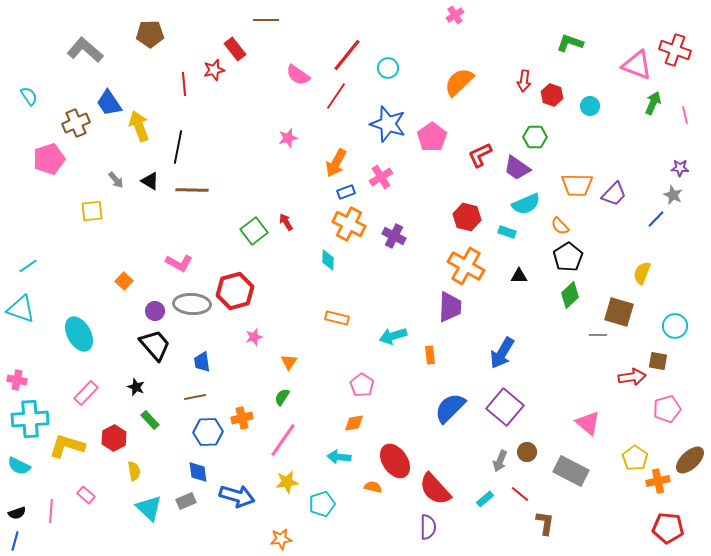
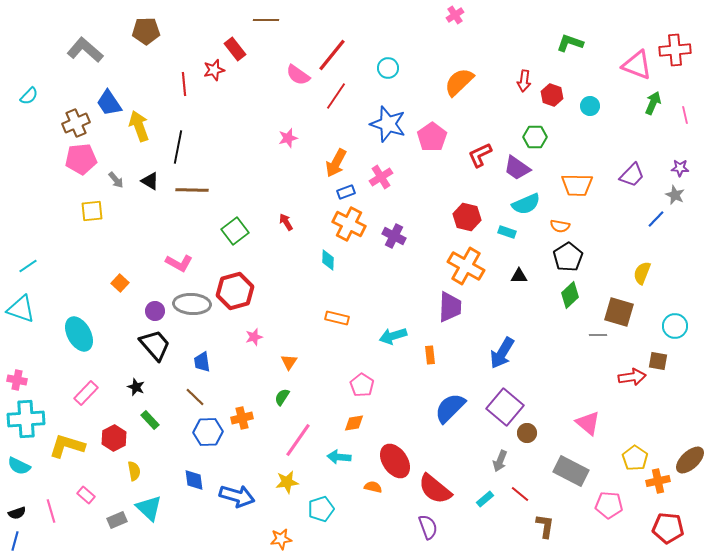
brown pentagon at (150, 34): moved 4 px left, 3 px up
red cross at (675, 50): rotated 24 degrees counterclockwise
red line at (347, 55): moved 15 px left
cyan semicircle at (29, 96): rotated 78 degrees clockwise
pink pentagon at (49, 159): moved 32 px right; rotated 12 degrees clockwise
purple trapezoid at (614, 194): moved 18 px right, 19 px up
gray star at (673, 195): moved 2 px right
orange semicircle at (560, 226): rotated 36 degrees counterclockwise
green square at (254, 231): moved 19 px left
orange square at (124, 281): moved 4 px left, 2 px down
brown line at (195, 397): rotated 55 degrees clockwise
pink pentagon at (667, 409): moved 58 px left, 96 px down; rotated 20 degrees clockwise
cyan cross at (30, 419): moved 4 px left
pink line at (283, 440): moved 15 px right
brown circle at (527, 452): moved 19 px up
blue diamond at (198, 472): moved 4 px left, 8 px down
red semicircle at (435, 489): rotated 9 degrees counterclockwise
gray rectangle at (186, 501): moved 69 px left, 19 px down
cyan pentagon at (322, 504): moved 1 px left, 5 px down
pink line at (51, 511): rotated 20 degrees counterclockwise
brown L-shape at (545, 523): moved 3 px down
purple semicircle at (428, 527): rotated 20 degrees counterclockwise
